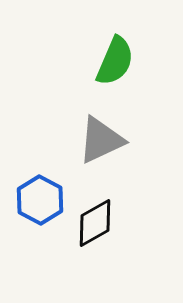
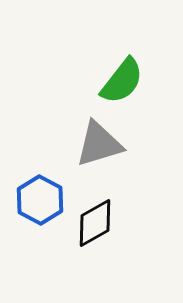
green semicircle: moved 7 px right, 20 px down; rotated 15 degrees clockwise
gray triangle: moved 2 px left, 4 px down; rotated 8 degrees clockwise
